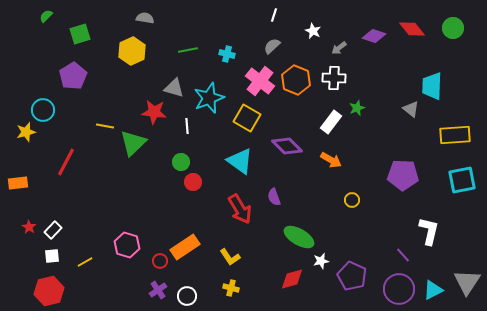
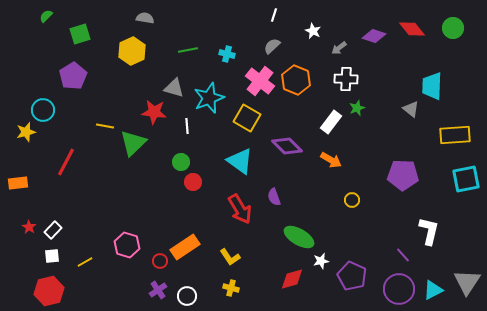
white cross at (334, 78): moved 12 px right, 1 px down
cyan square at (462, 180): moved 4 px right, 1 px up
